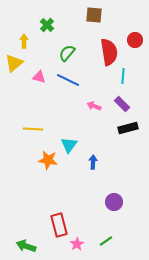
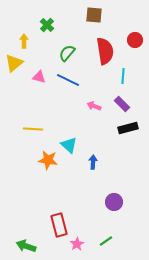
red semicircle: moved 4 px left, 1 px up
cyan triangle: rotated 24 degrees counterclockwise
